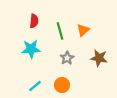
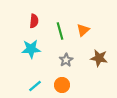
gray star: moved 1 px left, 2 px down
